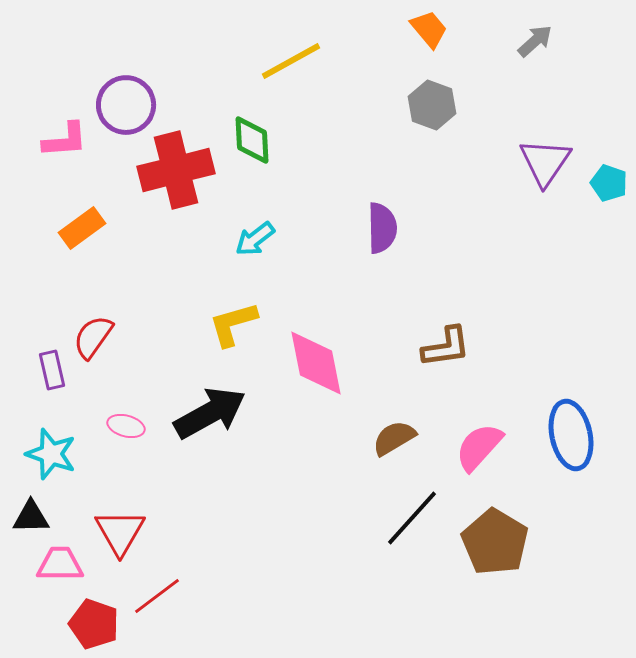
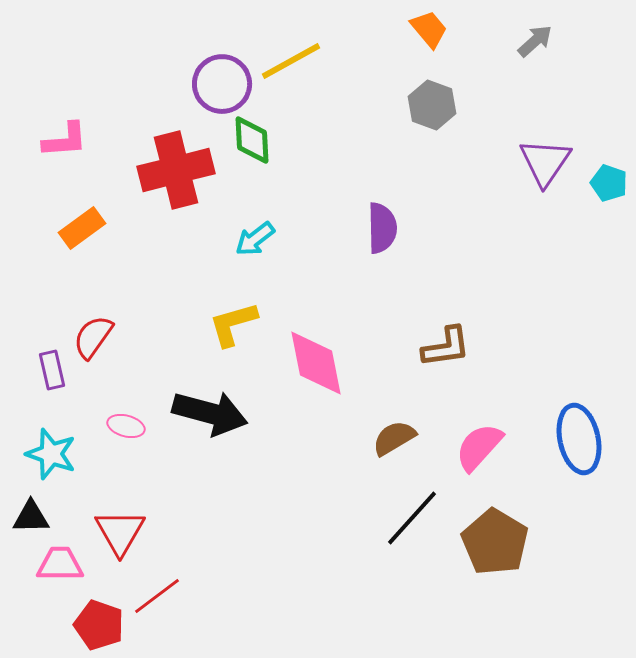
purple circle: moved 96 px right, 21 px up
black arrow: rotated 44 degrees clockwise
blue ellipse: moved 8 px right, 4 px down
red pentagon: moved 5 px right, 1 px down
